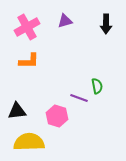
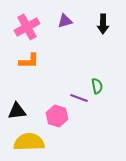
black arrow: moved 3 px left
